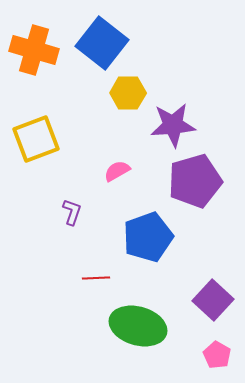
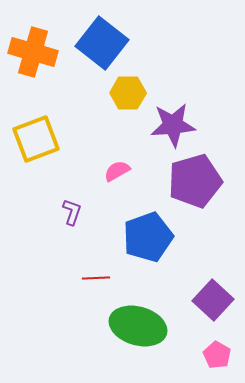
orange cross: moved 1 px left, 2 px down
